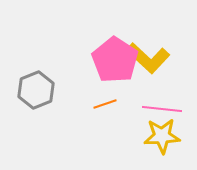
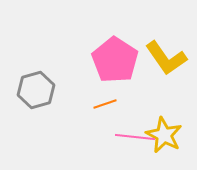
yellow L-shape: moved 18 px right; rotated 12 degrees clockwise
gray hexagon: rotated 6 degrees clockwise
pink line: moved 27 px left, 28 px down
yellow star: moved 2 px right, 1 px up; rotated 30 degrees clockwise
